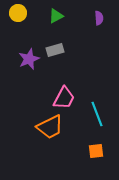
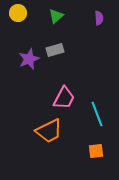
green triangle: rotated 14 degrees counterclockwise
orange trapezoid: moved 1 px left, 4 px down
